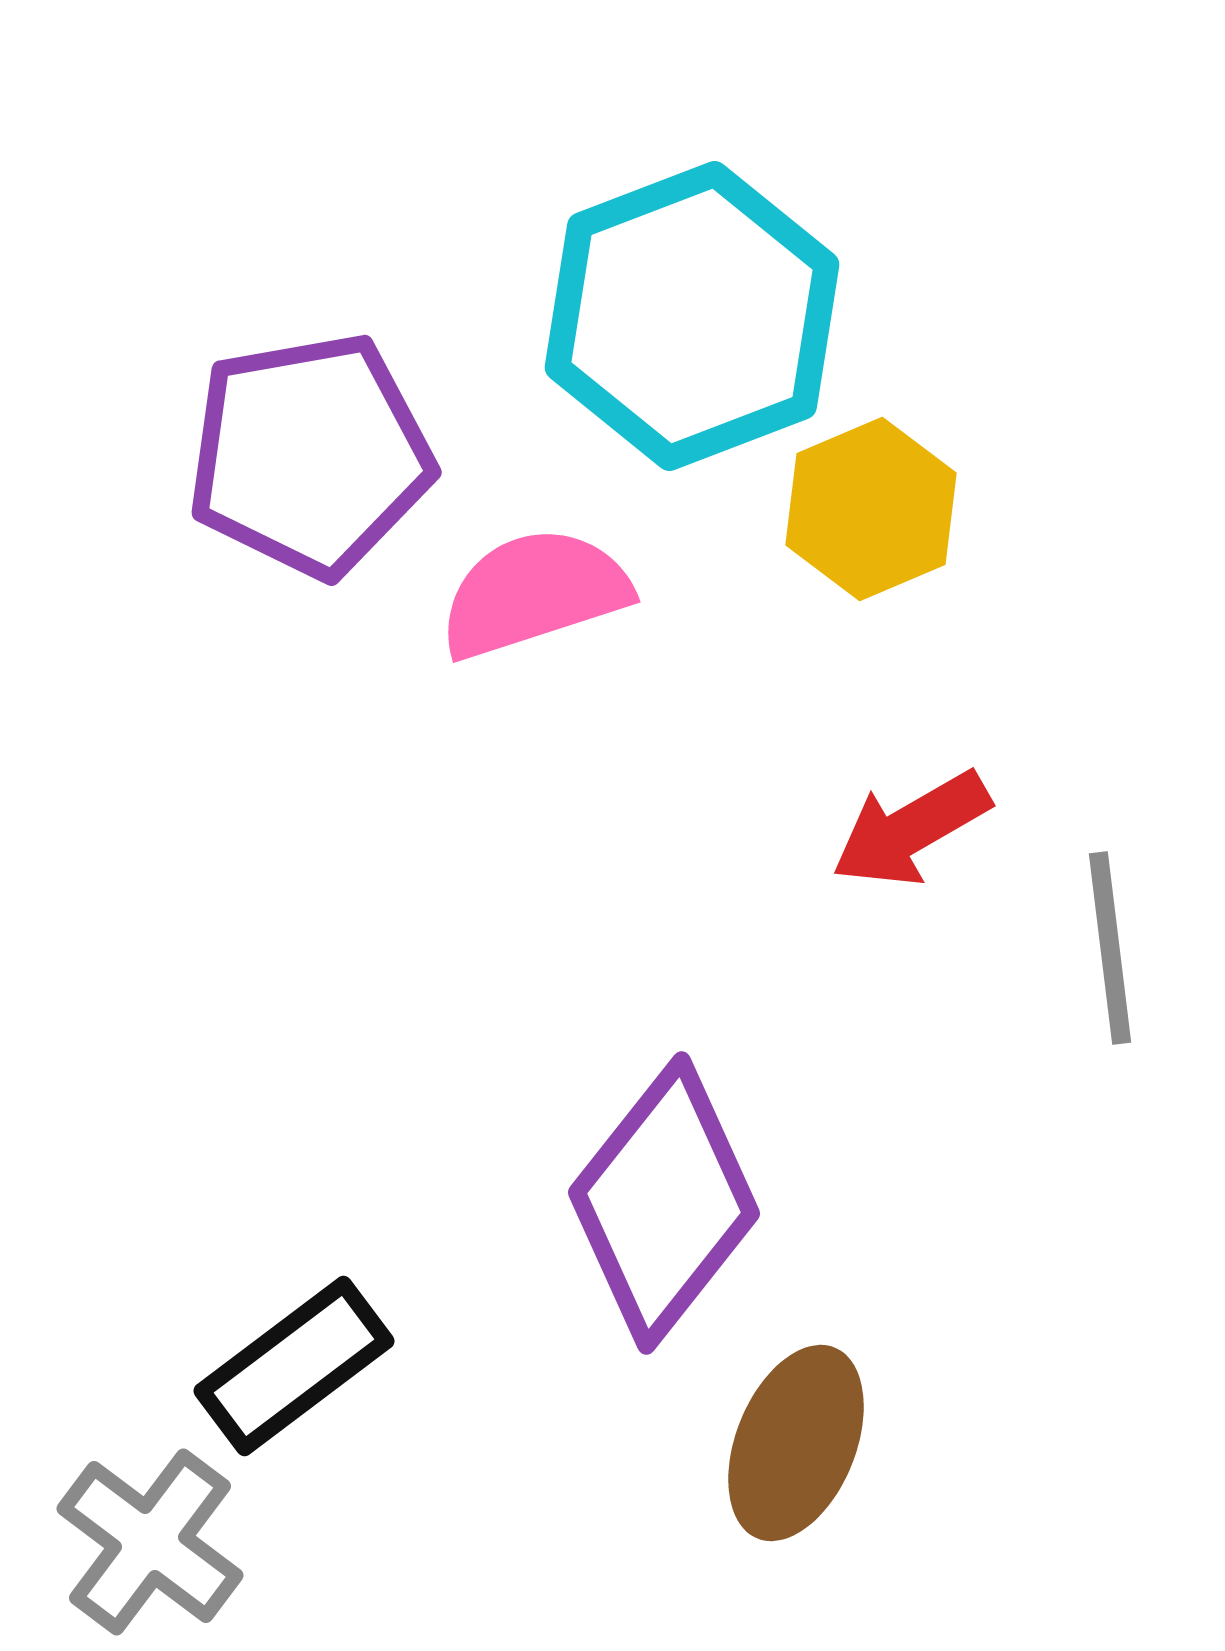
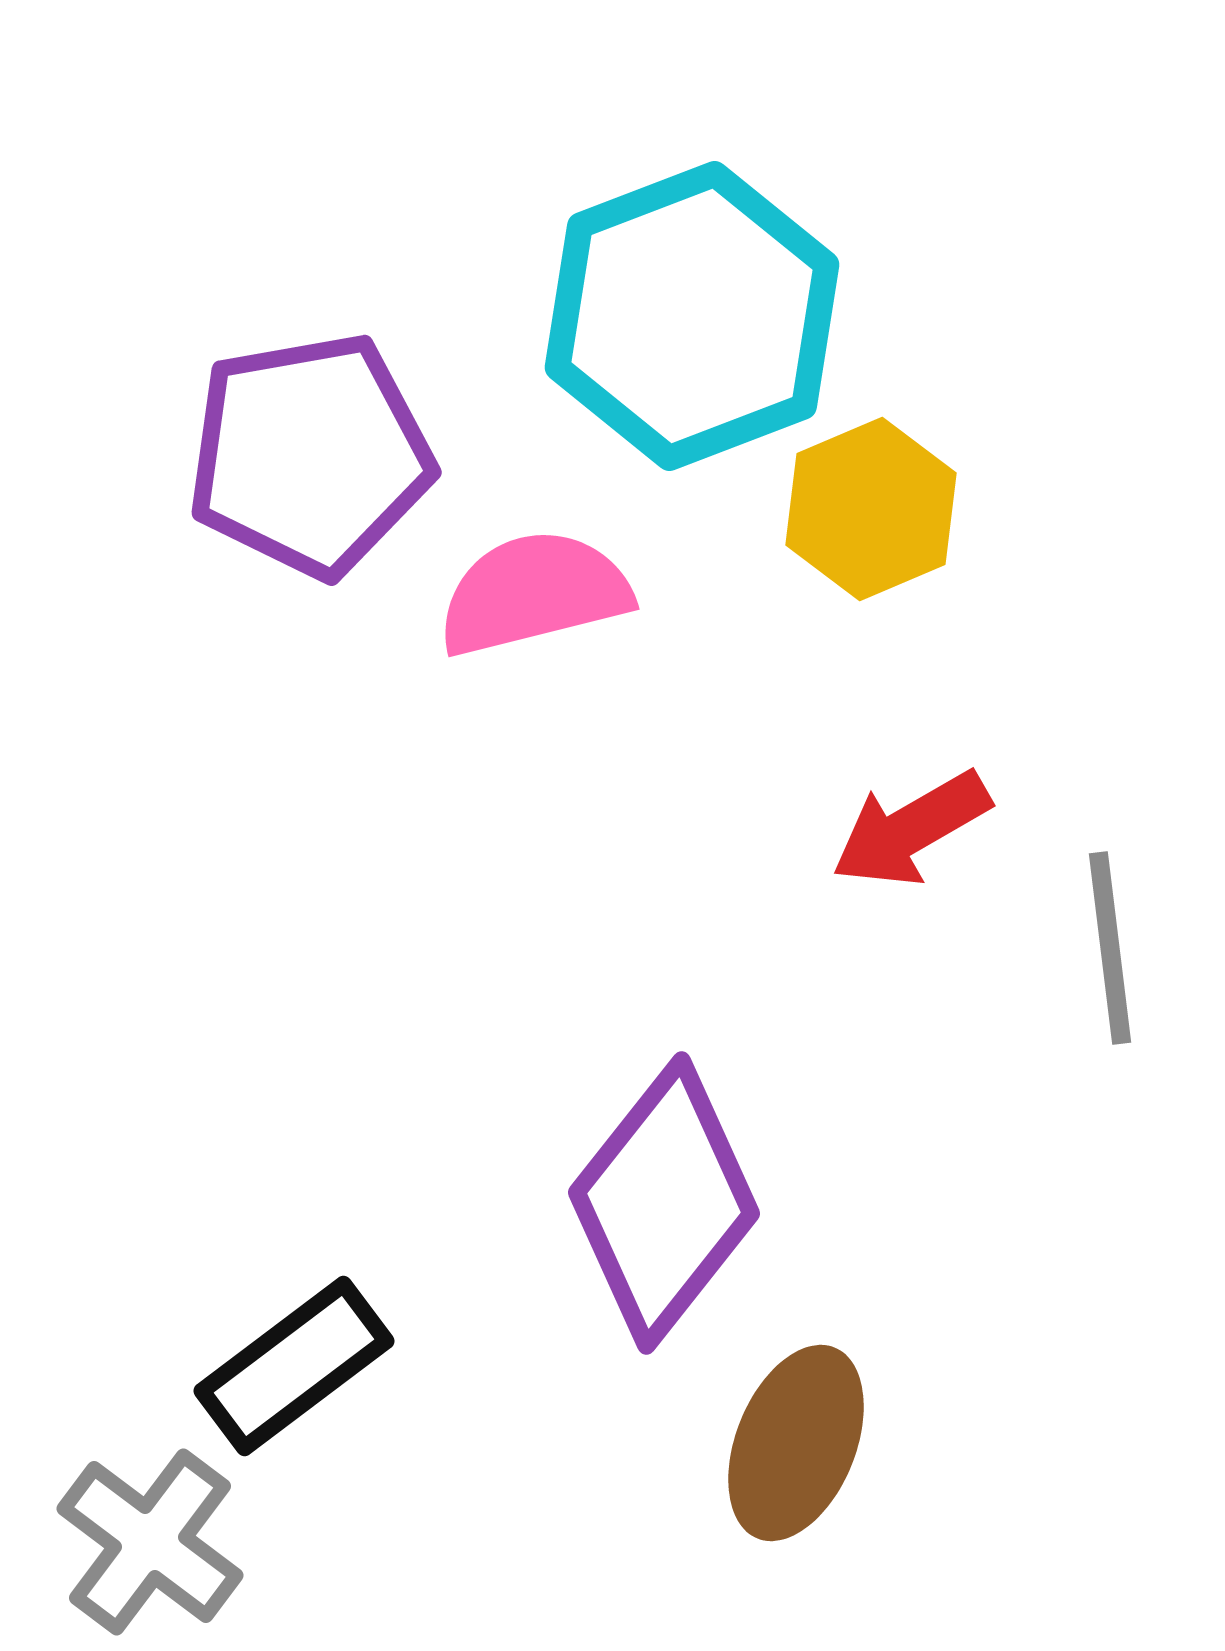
pink semicircle: rotated 4 degrees clockwise
